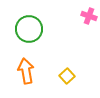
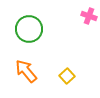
orange arrow: rotated 30 degrees counterclockwise
